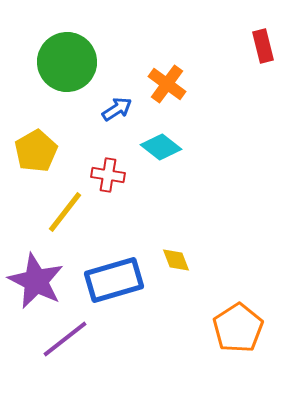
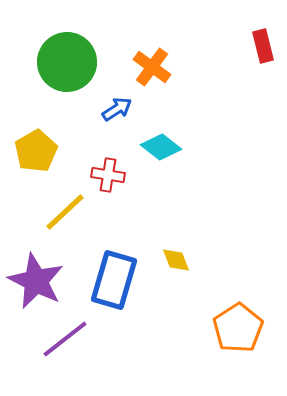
orange cross: moved 15 px left, 17 px up
yellow line: rotated 9 degrees clockwise
blue rectangle: rotated 58 degrees counterclockwise
